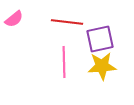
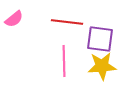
purple square: rotated 20 degrees clockwise
pink line: moved 1 px up
